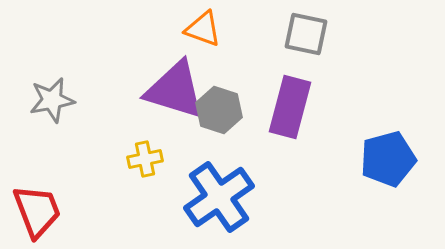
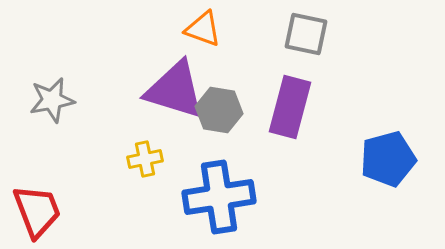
gray hexagon: rotated 9 degrees counterclockwise
blue cross: rotated 26 degrees clockwise
